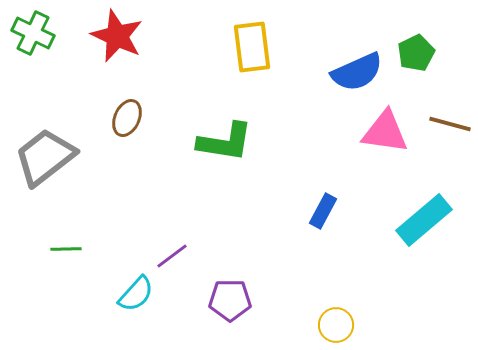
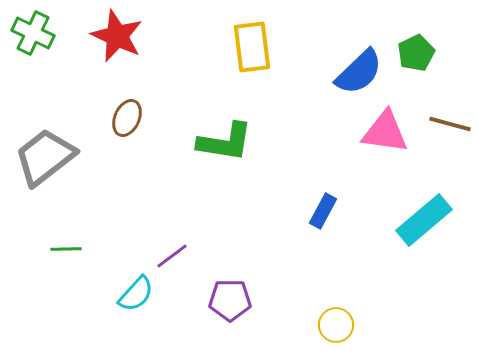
blue semicircle: moved 2 px right; rotated 20 degrees counterclockwise
